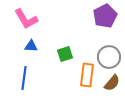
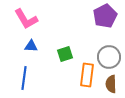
brown semicircle: moved 1 px left, 1 px down; rotated 138 degrees clockwise
